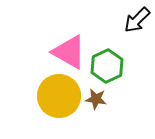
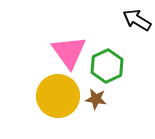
black arrow: rotated 76 degrees clockwise
pink triangle: rotated 24 degrees clockwise
yellow circle: moved 1 px left
